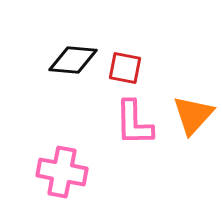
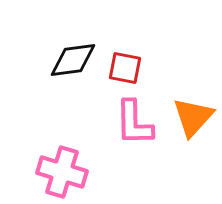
black diamond: rotated 12 degrees counterclockwise
orange triangle: moved 2 px down
pink cross: rotated 6 degrees clockwise
